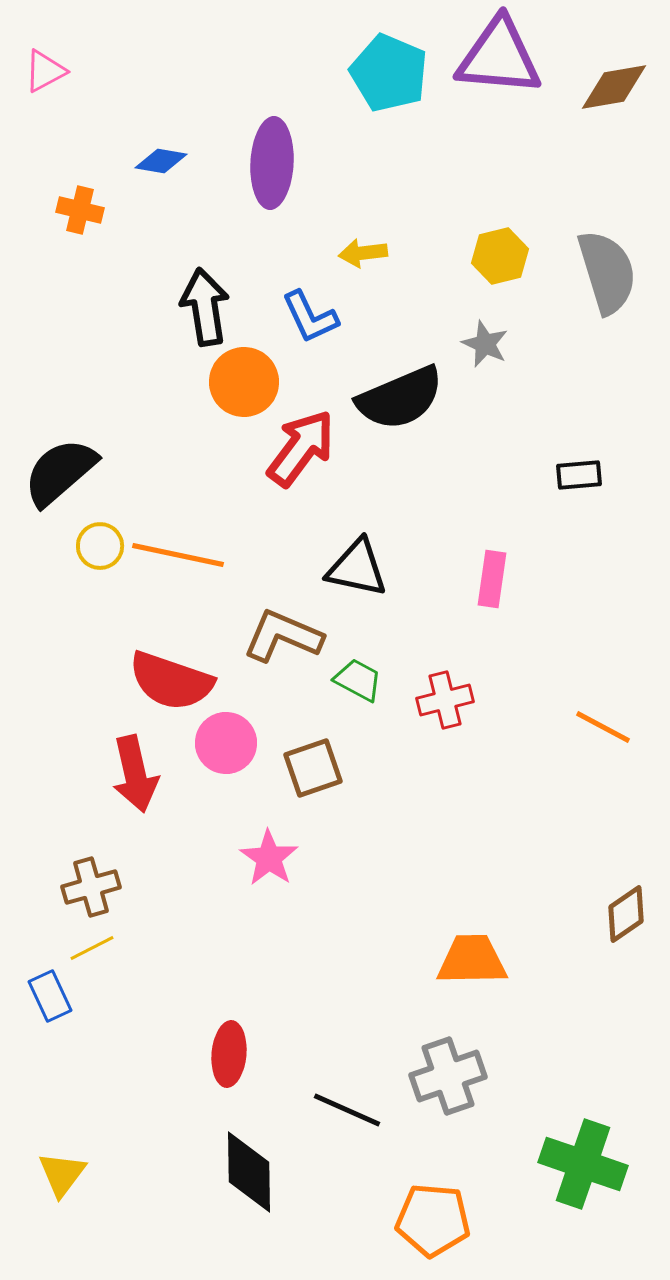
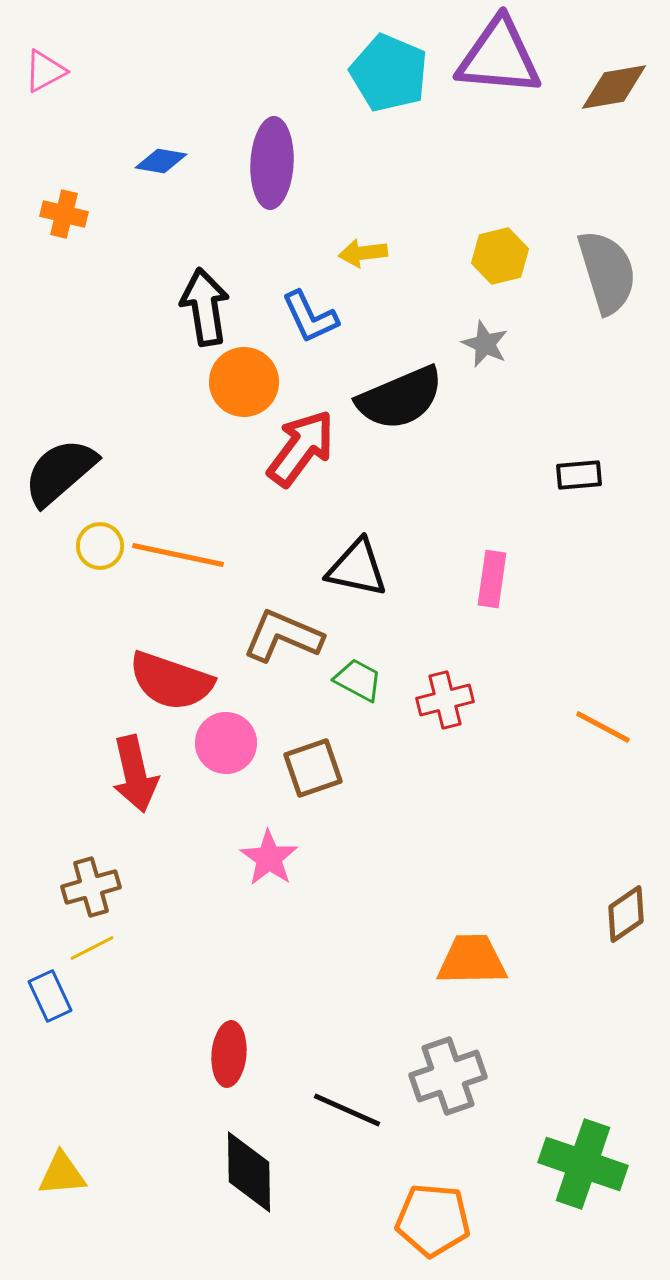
orange cross at (80, 210): moved 16 px left, 4 px down
yellow triangle at (62, 1174): rotated 48 degrees clockwise
